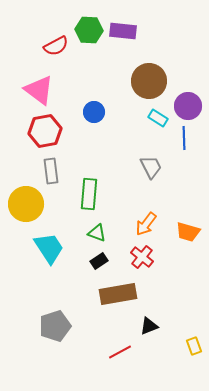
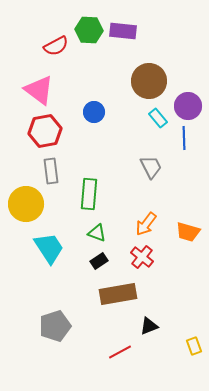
cyan rectangle: rotated 18 degrees clockwise
